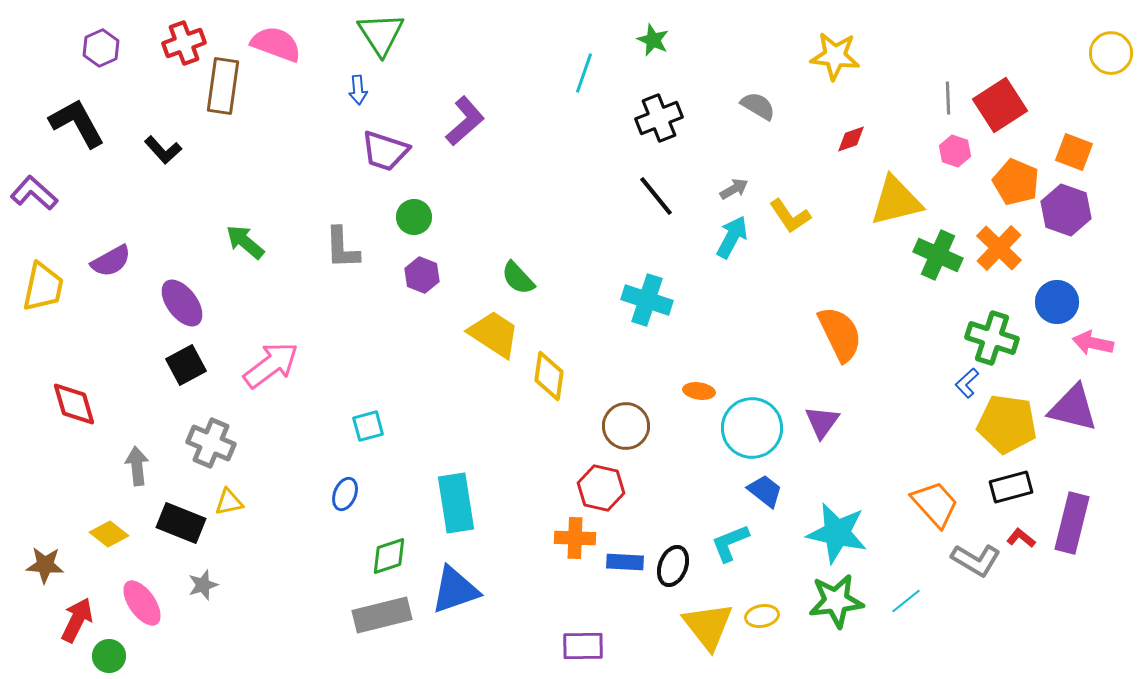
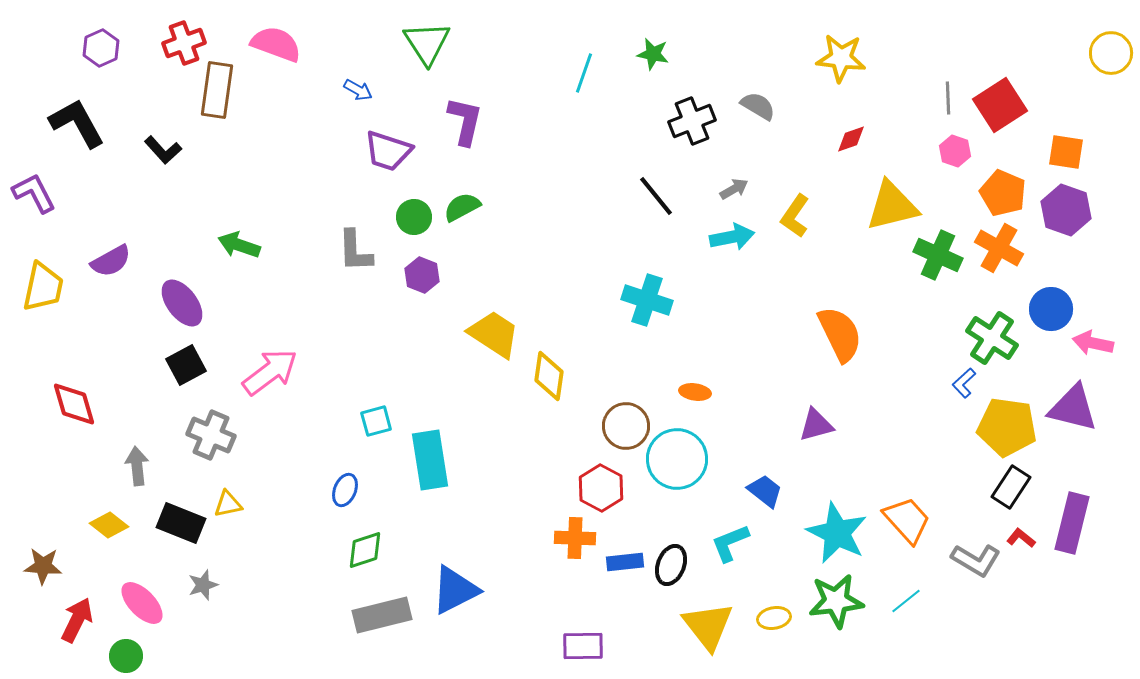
green triangle at (381, 34): moved 46 px right, 9 px down
green star at (653, 40): moved 14 px down; rotated 12 degrees counterclockwise
yellow star at (835, 56): moved 6 px right, 2 px down
brown rectangle at (223, 86): moved 6 px left, 4 px down
blue arrow at (358, 90): rotated 56 degrees counterclockwise
black cross at (659, 118): moved 33 px right, 3 px down
purple L-shape at (465, 121): rotated 36 degrees counterclockwise
purple trapezoid at (385, 151): moved 3 px right
orange square at (1074, 152): moved 8 px left; rotated 12 degrees counterclockwise
orange pentagon at (1016, 182): moved 13 px left, 11 px down
purple L-shape at (34, 193): rotated 21 degrees clockwise
yellow triangle at (896, 201): moved 4 px left, 5 px down
yellow L-shape at (790, 216): moved 5 px right; rotated 69 degrees clockwise
cyan arrow at (732, 237): rotated 51 degrees clockwise
green arrow at (245, 242): moved 6 px left, 3 px down; rotated 21 degrees counterclockwise
gray L-shape at (342, 248): moved 13 px right, 3 px down
orange cross at (999, 248): rotated 15 degrees counterclockwise
green semicircle at (518, 278): moved 56 px left, 71 px up; rotated 105 degrees clockwise
blue circle at (1057, 302): moved 6 px left, 7 px down
green cross at (992, 338): rotated 15 degrees clockwise
pink arrow at (271, 365): moved 1 px left, 7 px down
blue L-shape at (967, 383): moved 3 px left
orange ellipse at (699, 391): moved 4 px left, 1 px down
purple triangle at (822, 422): moved 6 px left, 3 px down; rotated 39 degrees clockwise
yellow pentagon at (1007, 424): moved 3 px down
cyan square at (368, 426): moved 8 px right, 5 px up
cyan circle at (752, 428): moved 75 px left, 31 px down
gray cross at (211, 443): moved 8 px up
black rectangle at (1011, 487): rotated 42 degrees counterclockwise
red hexagon at (601, 488): rotated 15 degrees clockwise
blue ellipse at (345, 494): moved 4 px up
yellow triangle at (229, 502): moved 1 px left, 2 px down
cyan rectangle at (456, 503): moved 26 px left, 43 px up
orange trapezoid at (935, 504): moved 28 px left, 16 px down
cyan star at (837, 533): rotated 14 degrees clockwise
yellow diamond at (109, 534): moved 9 px up
green diamond at (389, 556): moved 24 px left, 6 px up
blue rectangle at (625, 562): rotated 9 degrees counterclockwise
brown star at (45, 565): moved 2 px left, 1 px down
black ellipse at (673, 566): moved 2 px left, 1 px up
blue triangle at (455, 590): rotated 8 degrees counterclockwise
pink ellipse at (142, 603): rotated 9 degrees counterclockwise
yellow ellipse at (762, 616): moved 12 px right, 2 px down
green circle at (109, 656): moved 17 px right
